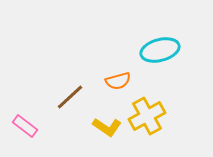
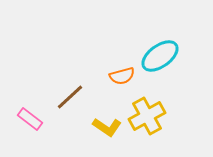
cyan ellipse: moved 6 px down; rotated 21 degrees counterclockwise
orange semicircle: moved 4 px right, 5 px up
pink rectangle: moved 5 px right, 7 px up
